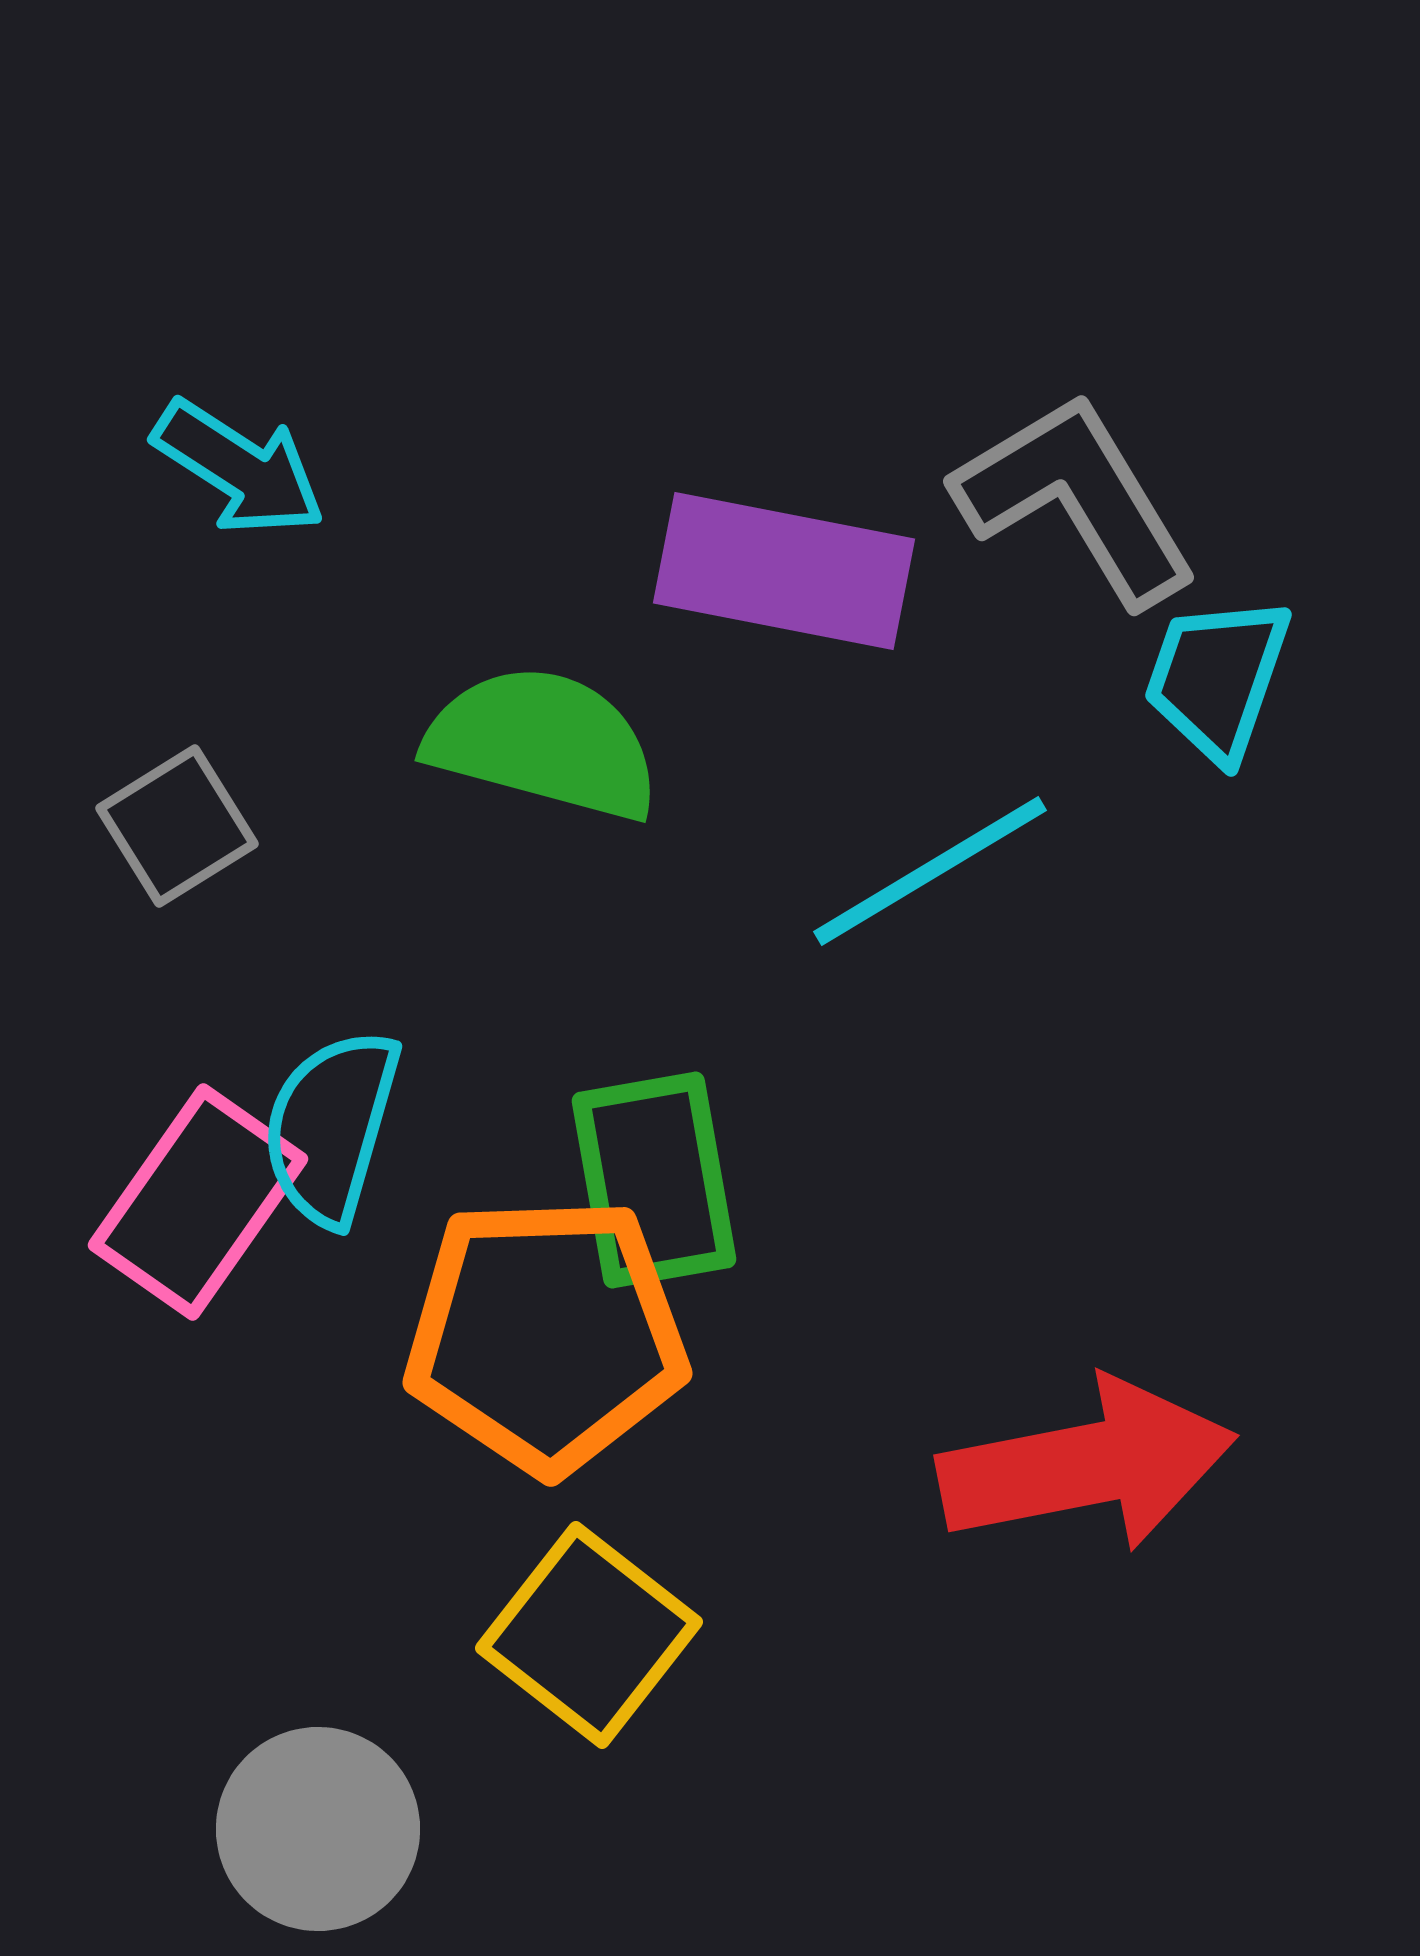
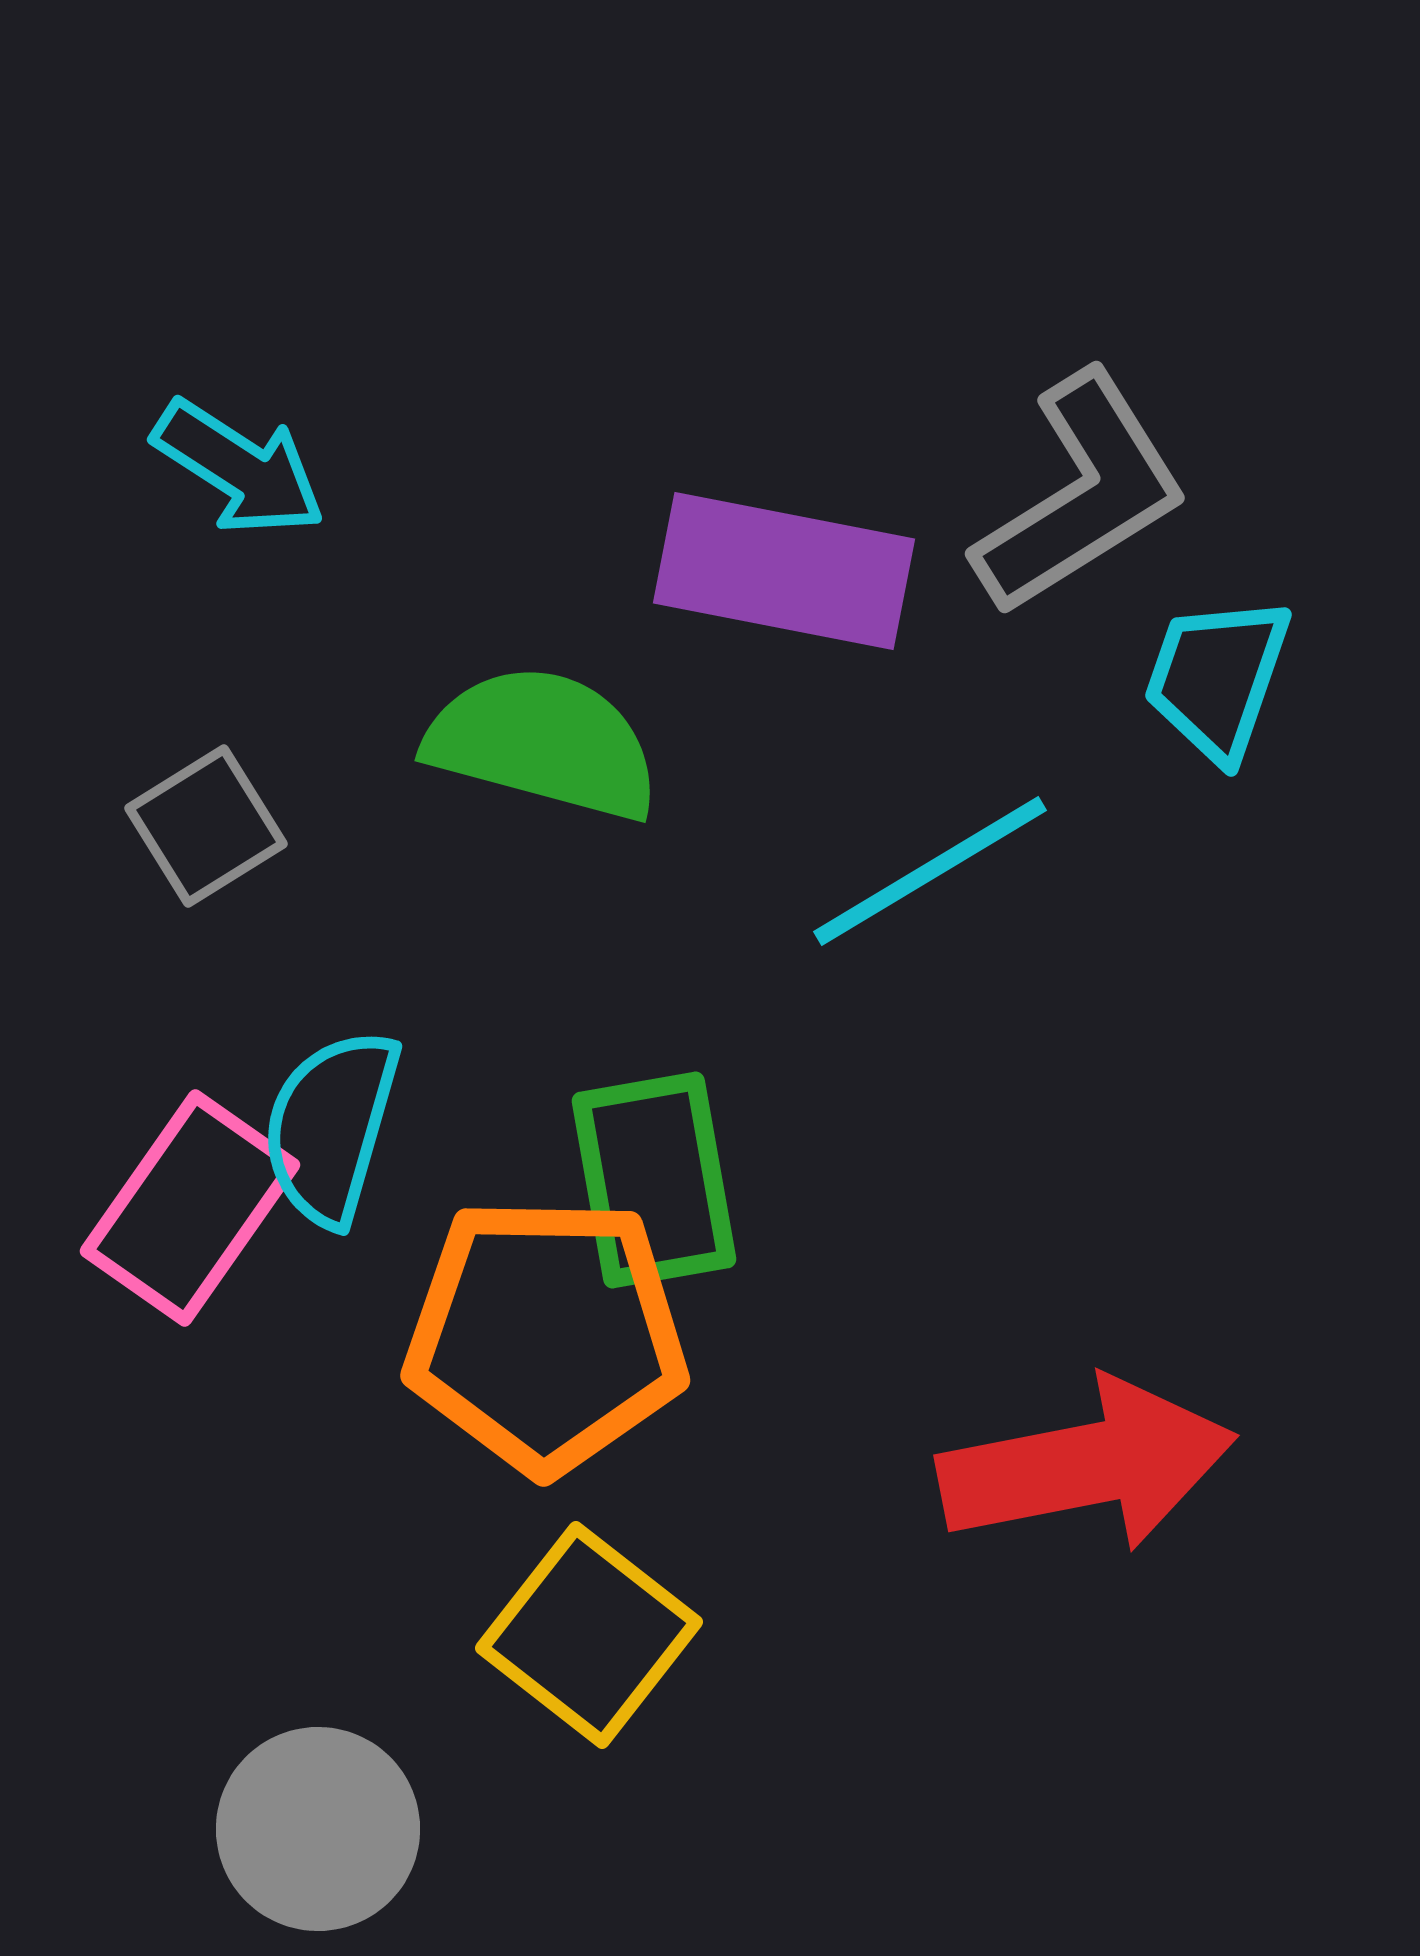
gray L-shape: moved 5 px right, 5 px up; rotated 89 degrees clockwise
gray square: moved 29 px right
pink rectangle: moved 8 px left, 6 px down
orange pentagon: rotated 3 degrees clockwise
